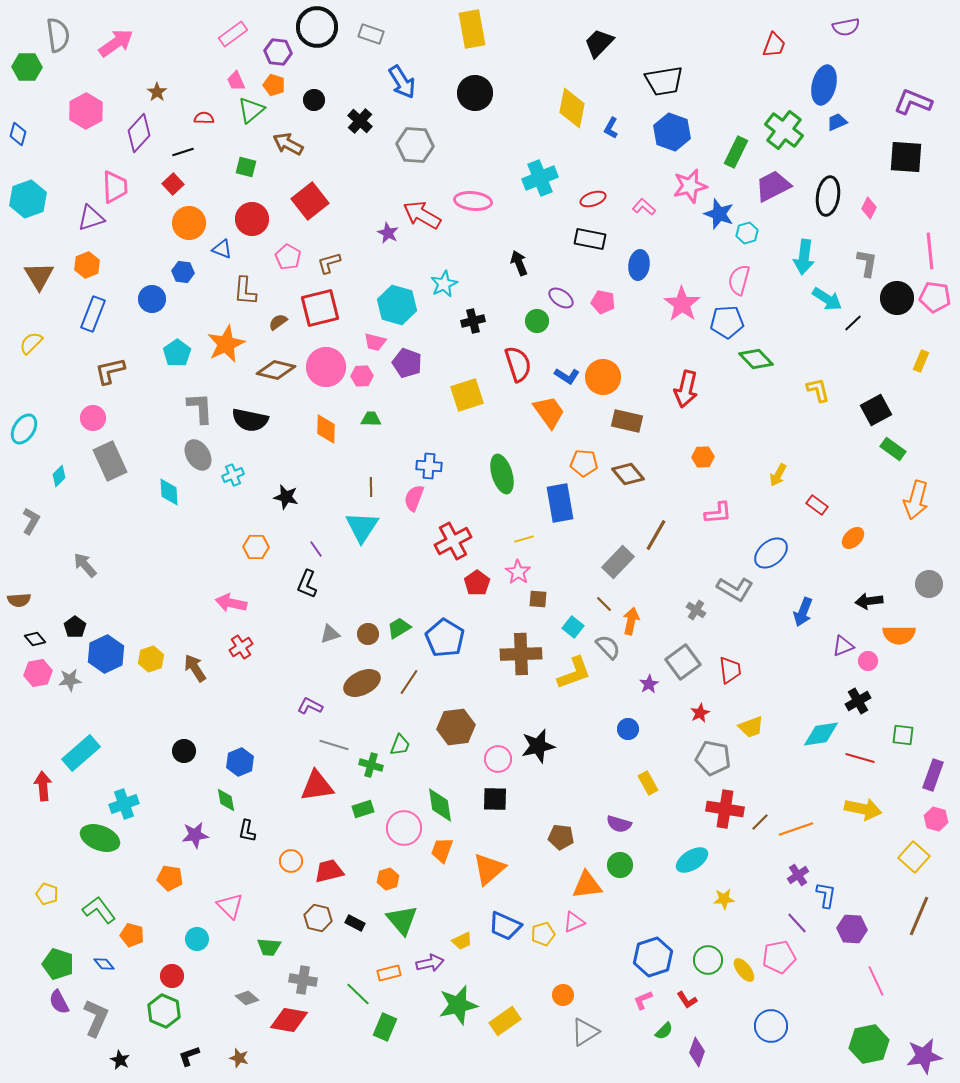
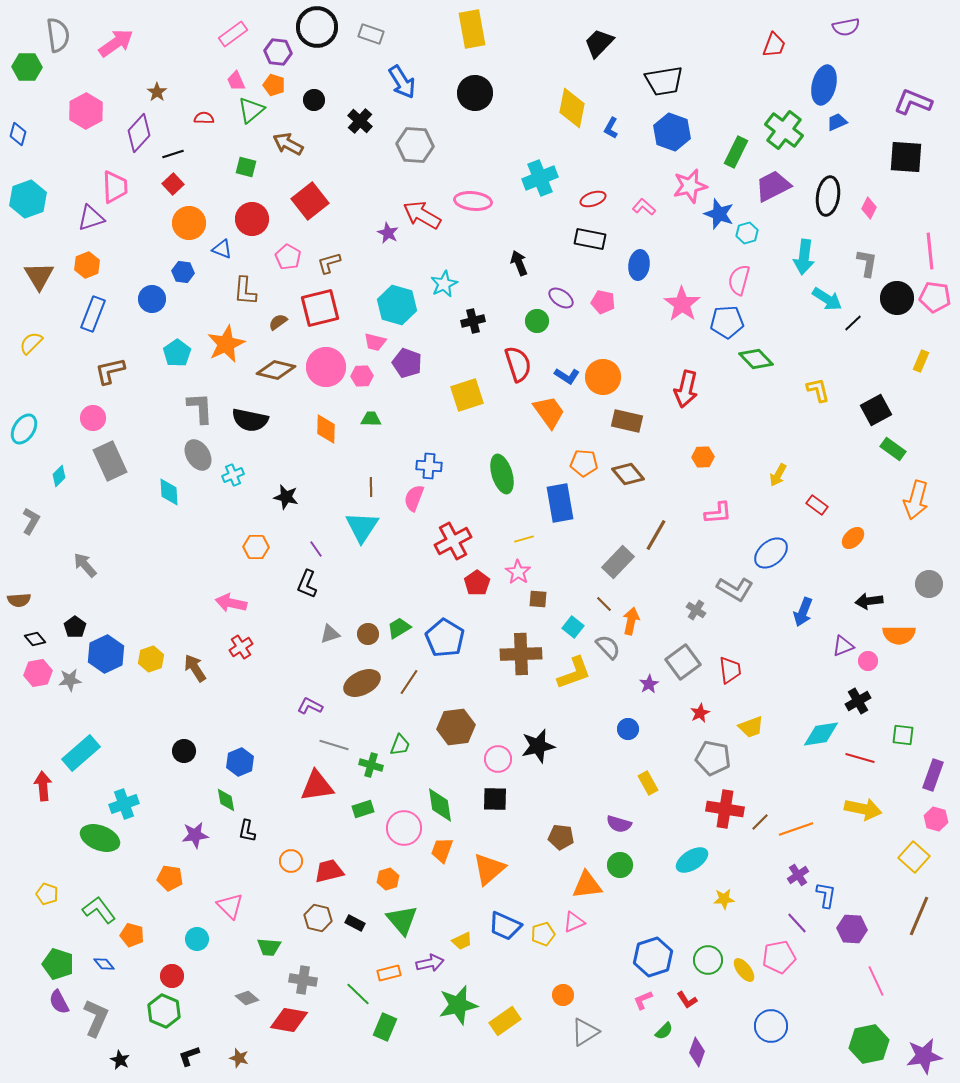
black line at (183, 152): moved 10 px left, 2 px down
